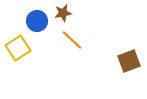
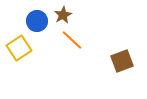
brown star: moved 2 px down; rotated 18 degrees counterclockwise
yellow square: moved 1 px right
brown square: moved 7 px left
